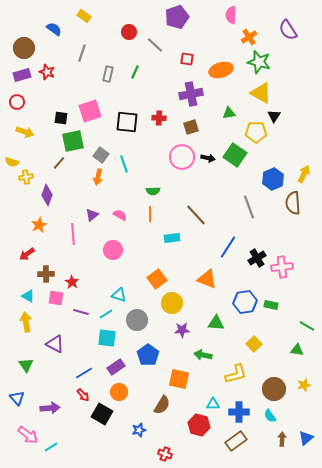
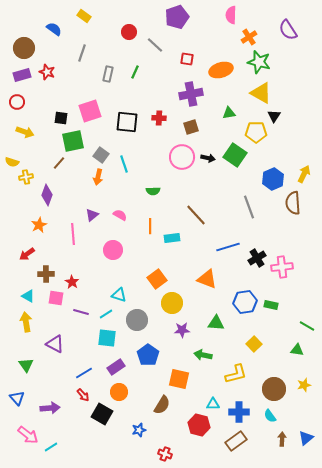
orange line at (150, 214): moved 12 px down
blue line at (228, 247): rotated 40 degrees clockwise
